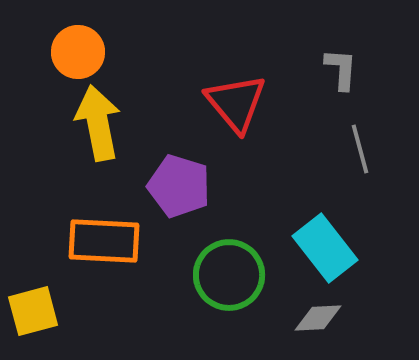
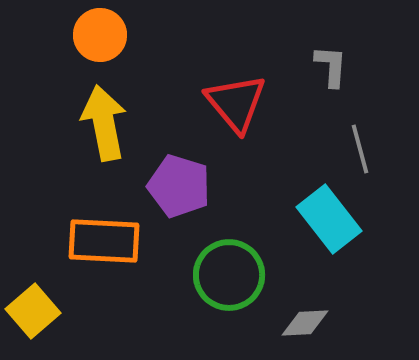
orange circle: moved 22 px right, 17 px up
gray L-shape: moved 10 px left, 3 px up
yellow arrow: moved 6 px right
cyan rectangle: moved 4 px right, 29 px up
yellow square: rotated 26 degrees counterclockwise
gray diamond: moved 13 px left, 5 px down
